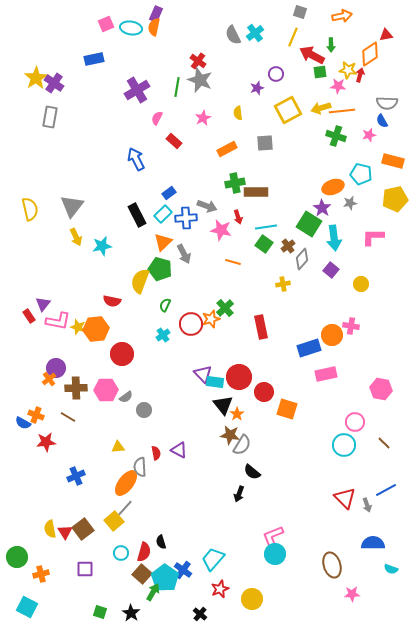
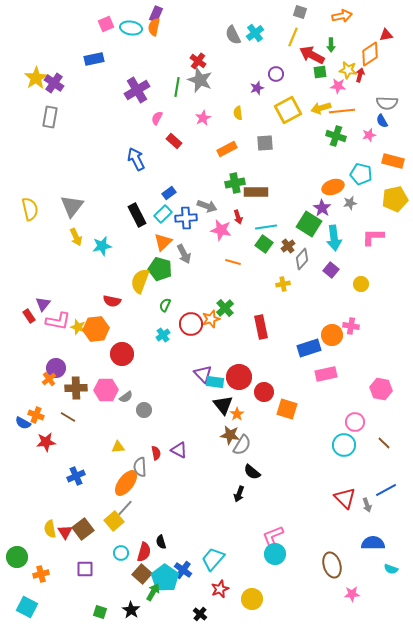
black star at (131, 613): moved 3 px up
